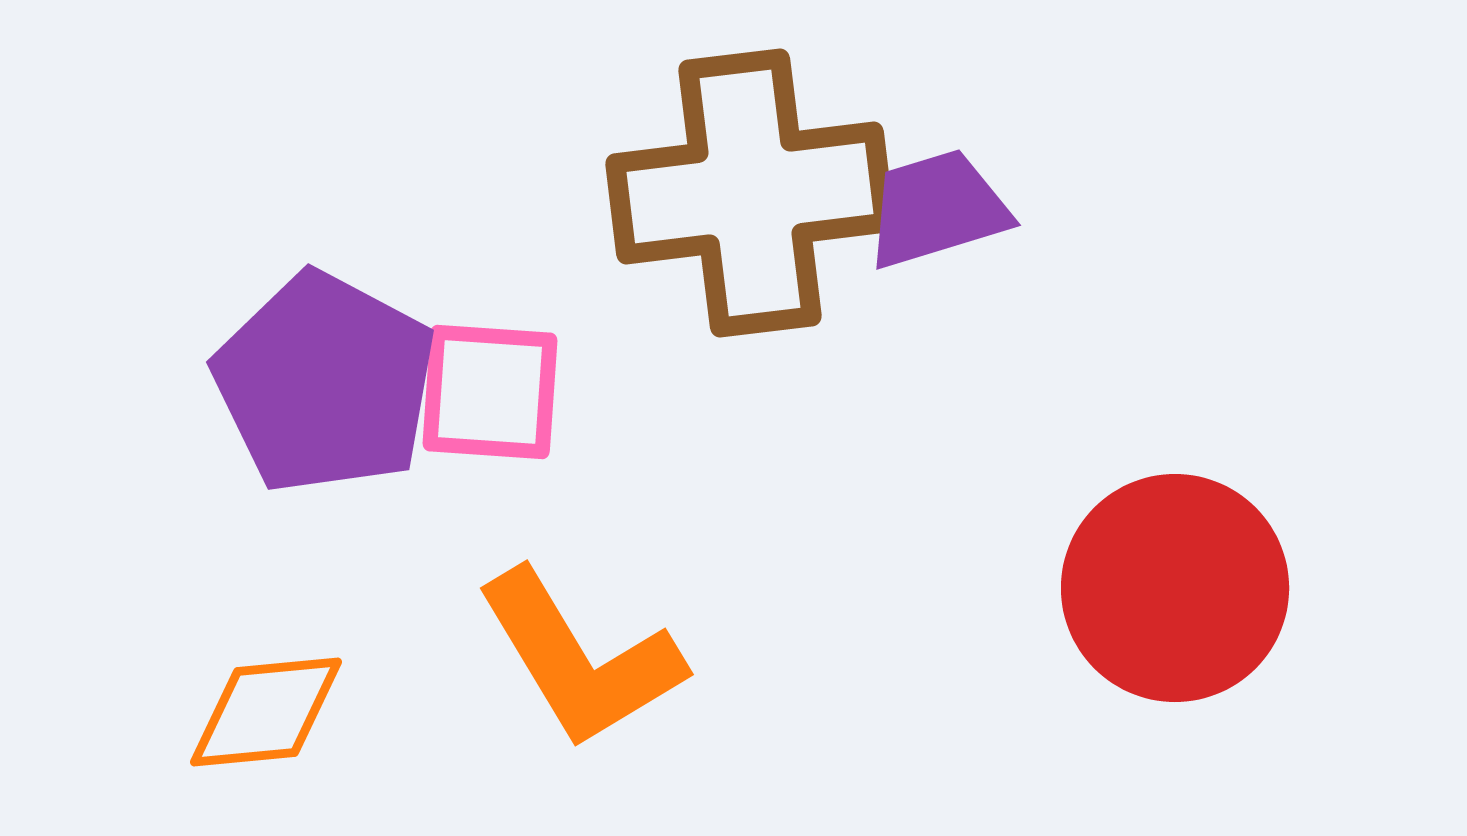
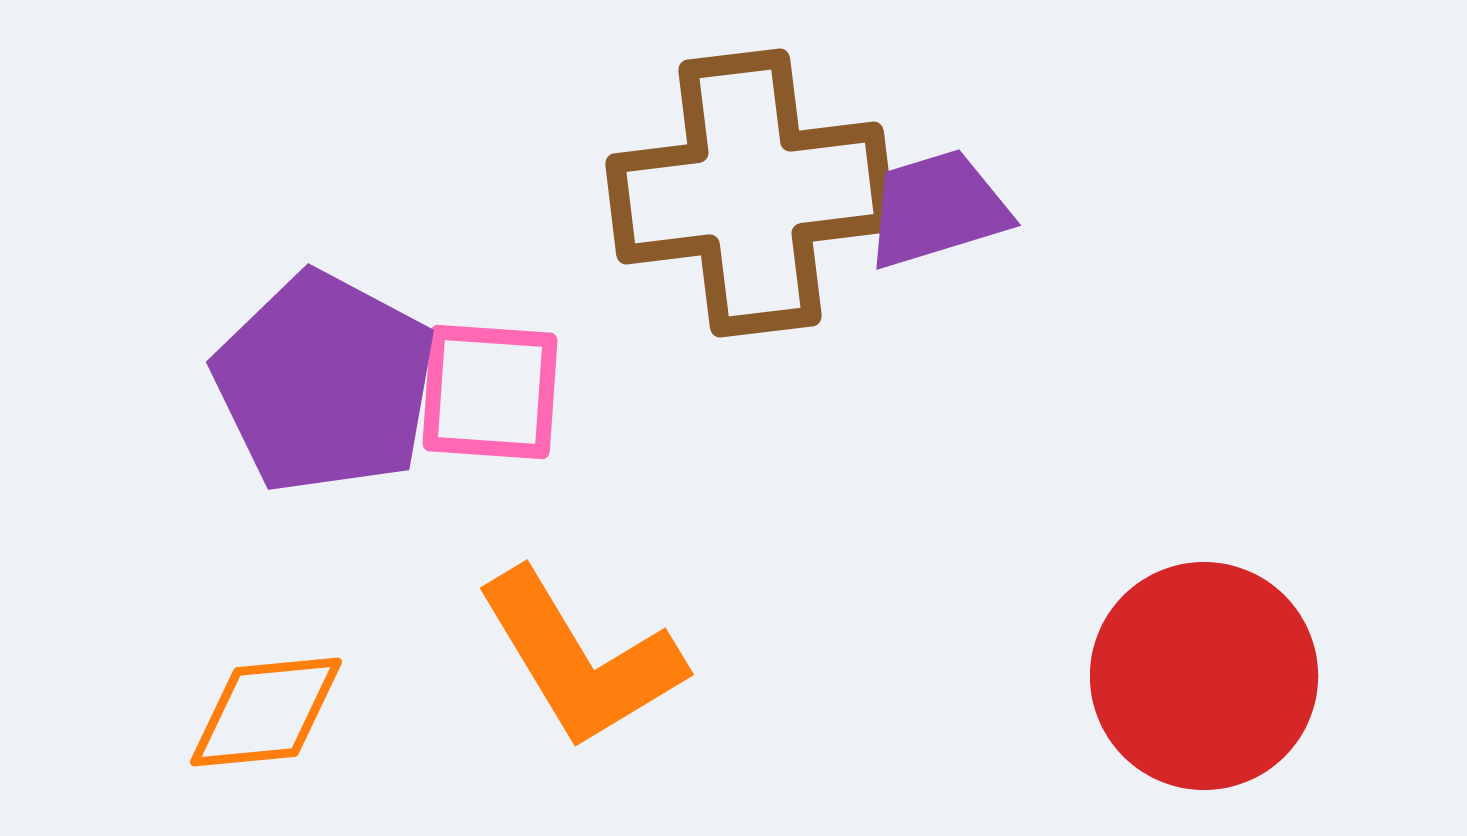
red circle: moved 29 px right, 88 px down
